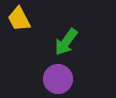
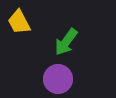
yellow trapezoid: moved 3 px down
